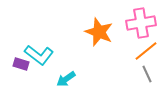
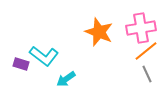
pink cross: moved 5 px down
cyan L-shape: moved 5 px right, 1 px down
